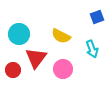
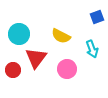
pink circle: moved 4 px right
